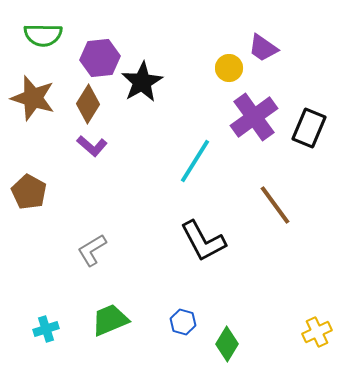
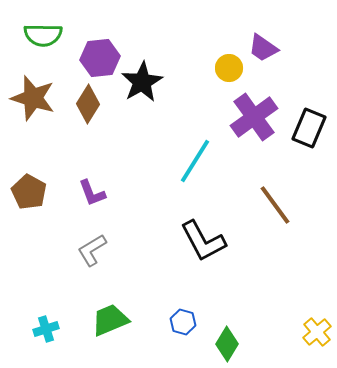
purple L-shape: moved 47 px down; rotated 28 degrees clockwise
yellow cross: rotated 16 degrees counterclockwise
